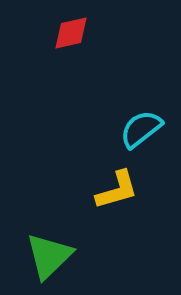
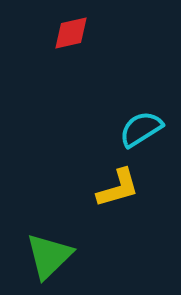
cyan semicircle: rotated 6 degrees clockwise
yellow L-shape: moved 1 px right, 2 px up
